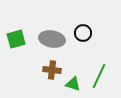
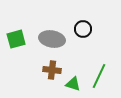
black circle: moved 4 px up
